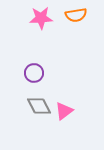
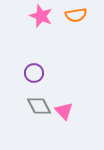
pink star: moved 2 px up; rotated 25 degrees clockwise
pink triangle: rotated 36 degrees counterclockwise
